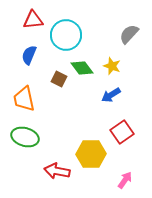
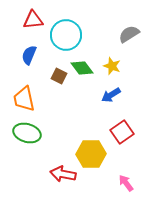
gray semicircle: rotated 15 degrees clockwise
brown square: moved 3 px up
green ellipse: moved 2 px right, 4 px up
red arrow: moved 6 px right, 3 px down
pink arrow: moved 1 px right, 3 px down; rotated 72 degrees counterclockwise
